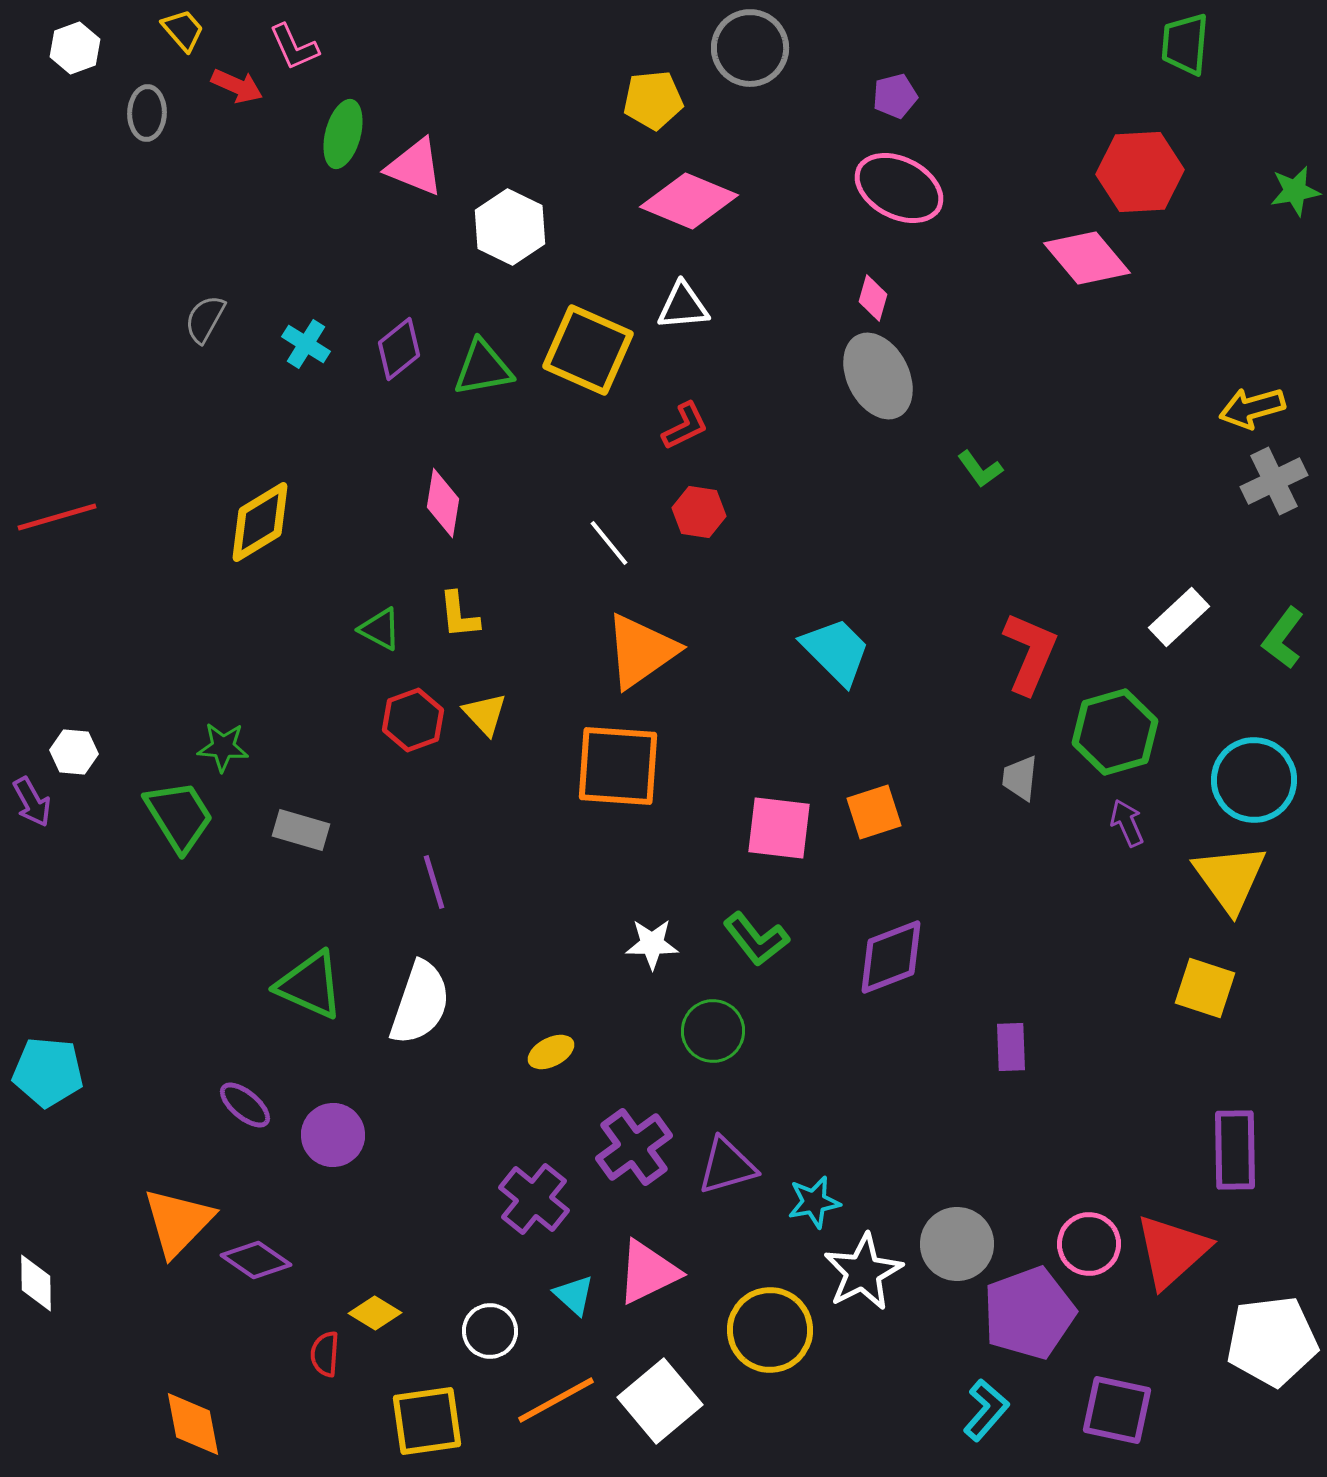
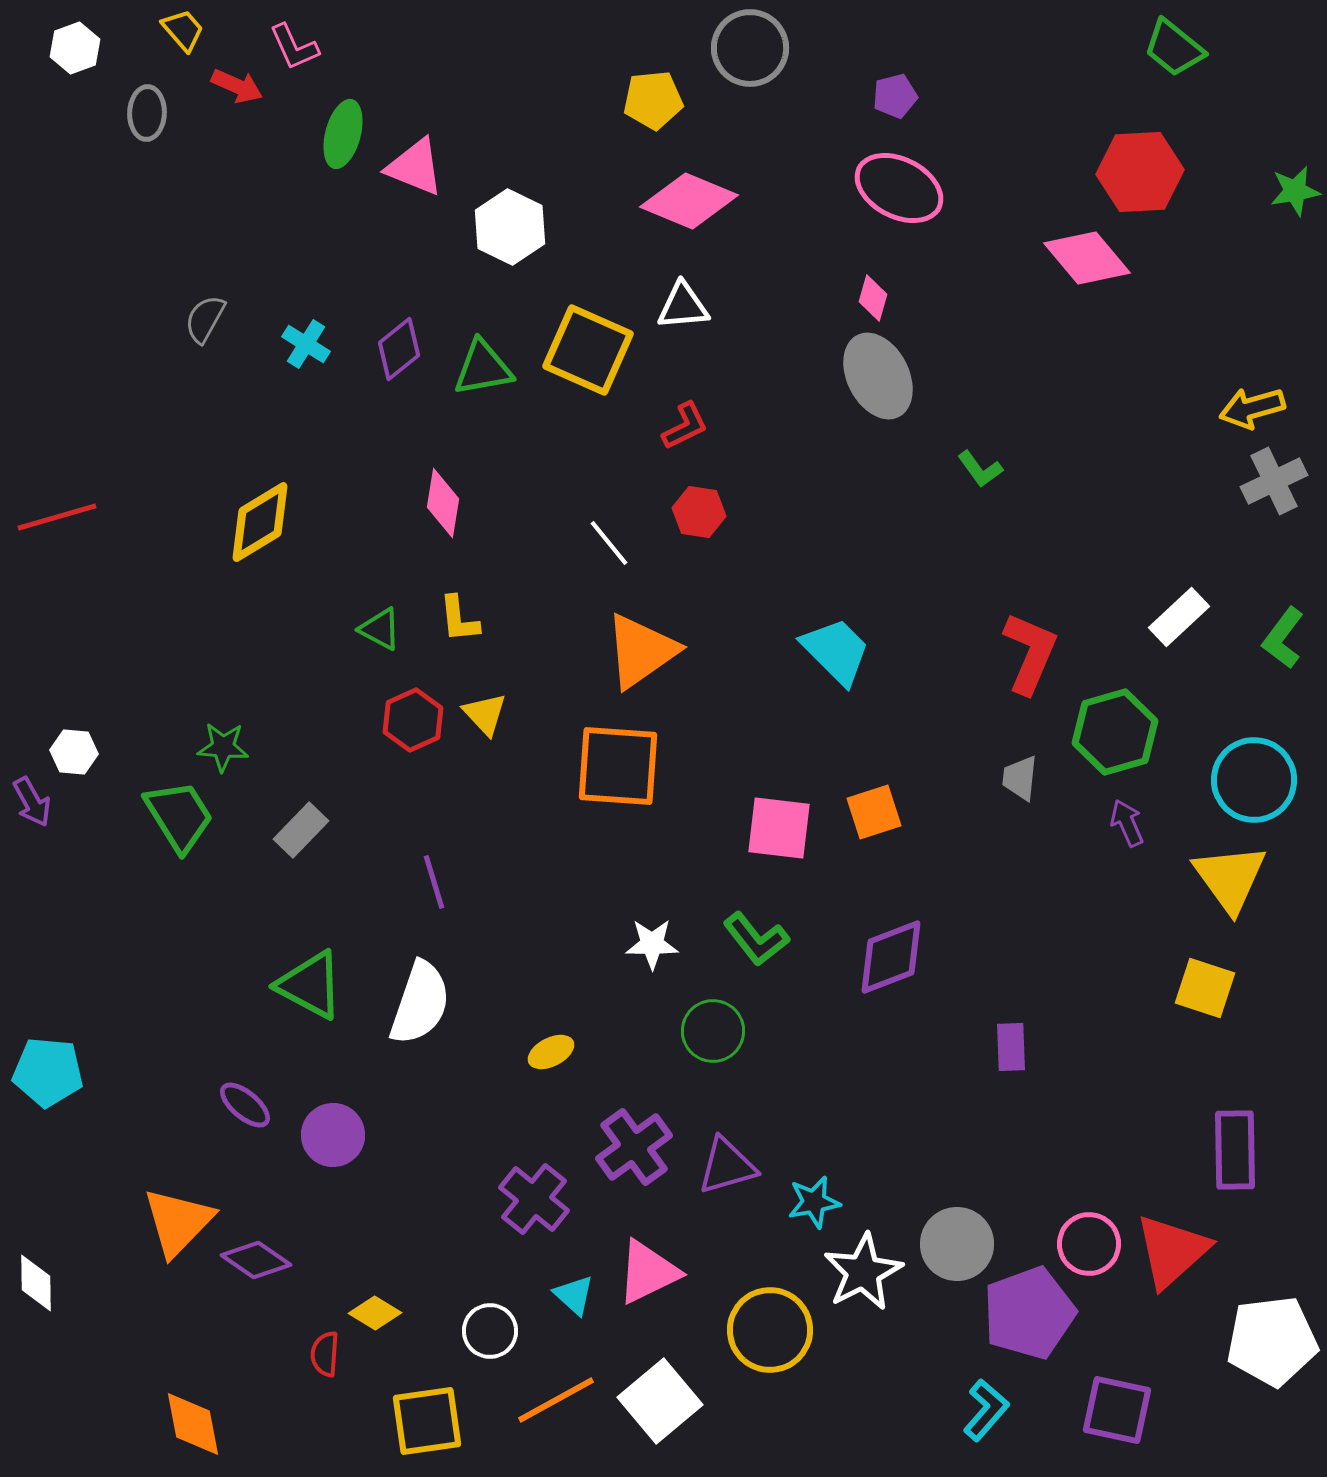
green trapezoid at (1185, 44): moved 11 px left, 4 px down; rotated 56 degrees counterclockwise
yellow L-shape at (459, 615): moved 4 px down
red hexagon at (413, 720): rotated 4 degrees counterclockwise
gray rectangle at (301, 830): rotated 62 degrees counterclockwise
green triangle at (310, 985): rotated 4 degrees clockwise
